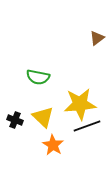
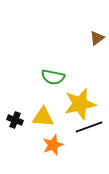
green semicircle: moved 15 px right
yellow star: rotated 8 degrees counterclockwise
yellow triangle: rotated 40 degrees counterclockwise
black line: moved 2 px right, 1 px down
orange star: rotated 20 degrees clockwise
